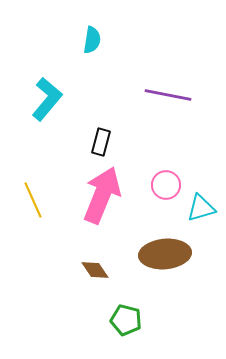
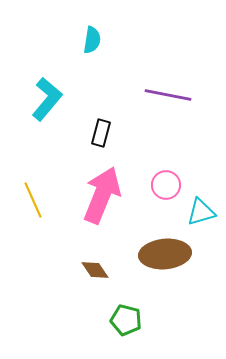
black rectangle: moved 9 px up
cyan triangle: moved 4 px down
